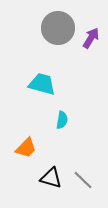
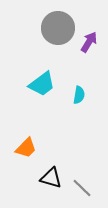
purple arrow: moved 2 px left, 4 px down
cyan trapezoid: rotated 128 degrees clockwise
cyan semicircle: moved 17 px right, 25 px up
gray line: moved 1 px left, 8 px down
